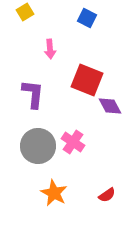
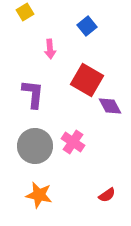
blue square: moved 8 px down; rotated 24 degrees clockwise
red square: rotated 8 degrees clockwise
gray circle: moved 3 px left
orange star: moved 15 px left, 2 px down; rotated 16 degrees counterclockwise
